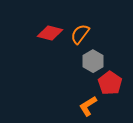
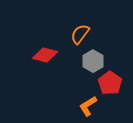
red diamond: moved 5 px left, 22 px down
